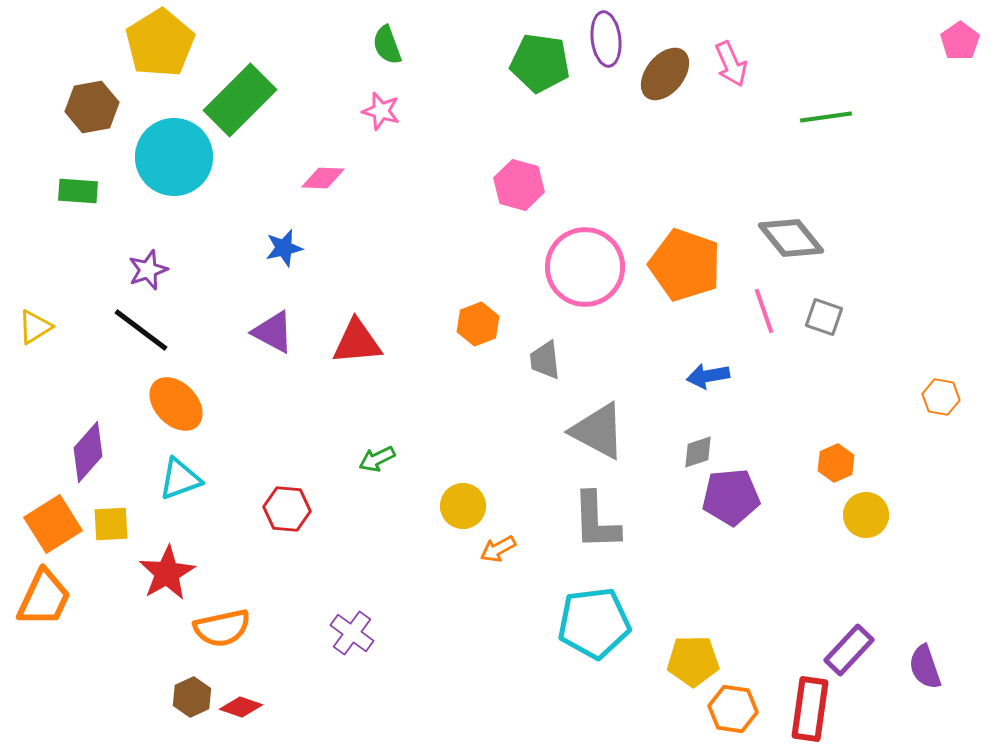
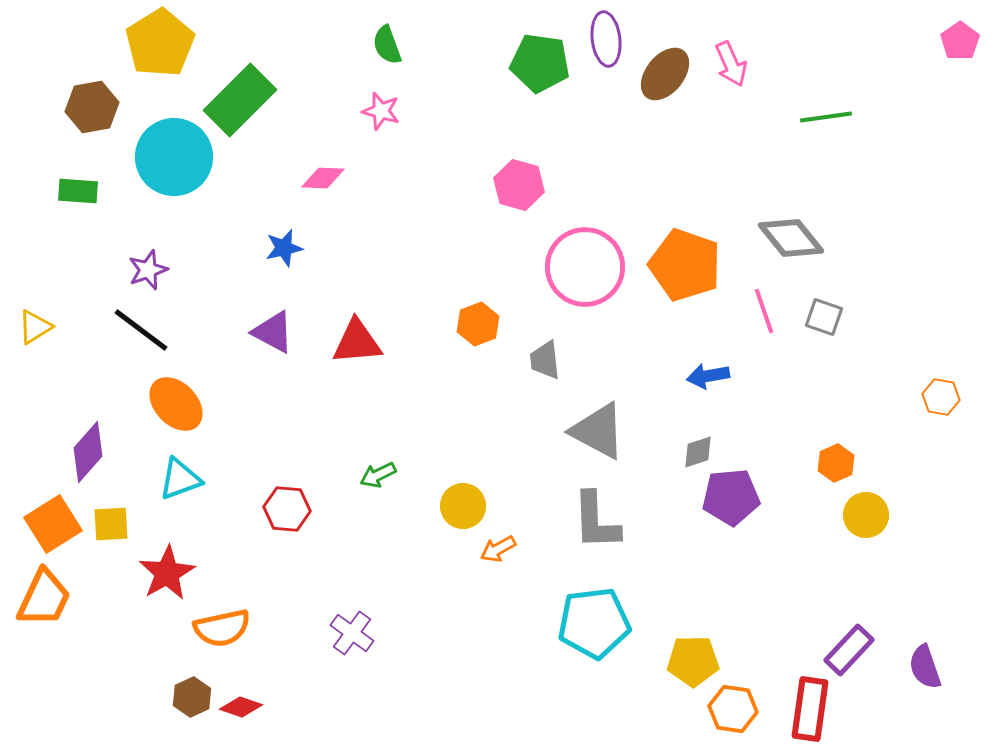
green arrow at (377, 459): moved 1 px right, 16 px down
